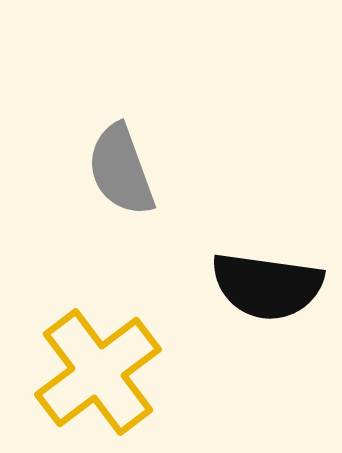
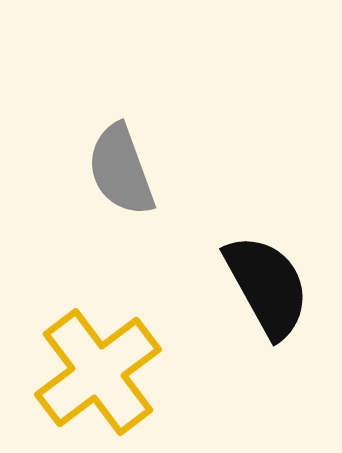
black semicircle: rotated 127 degrees counterclockwise
